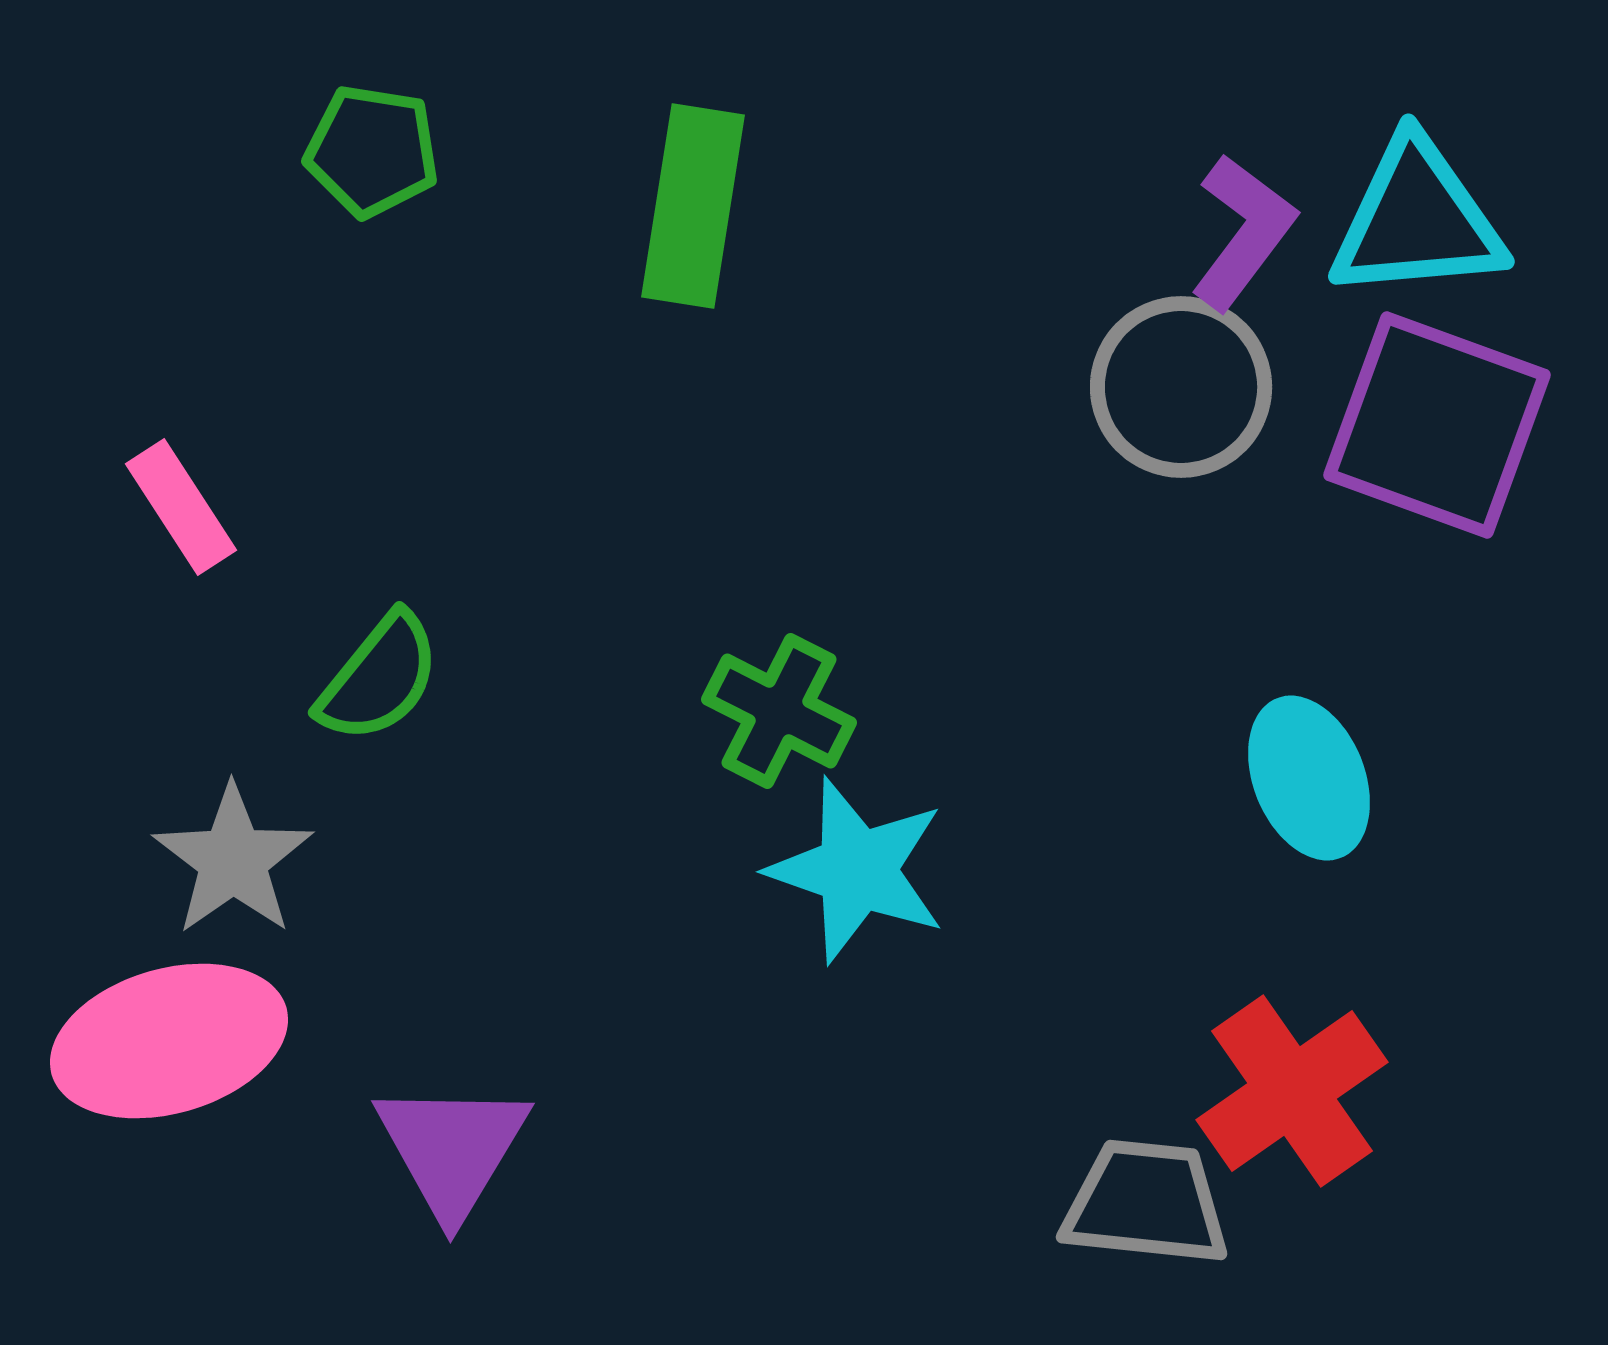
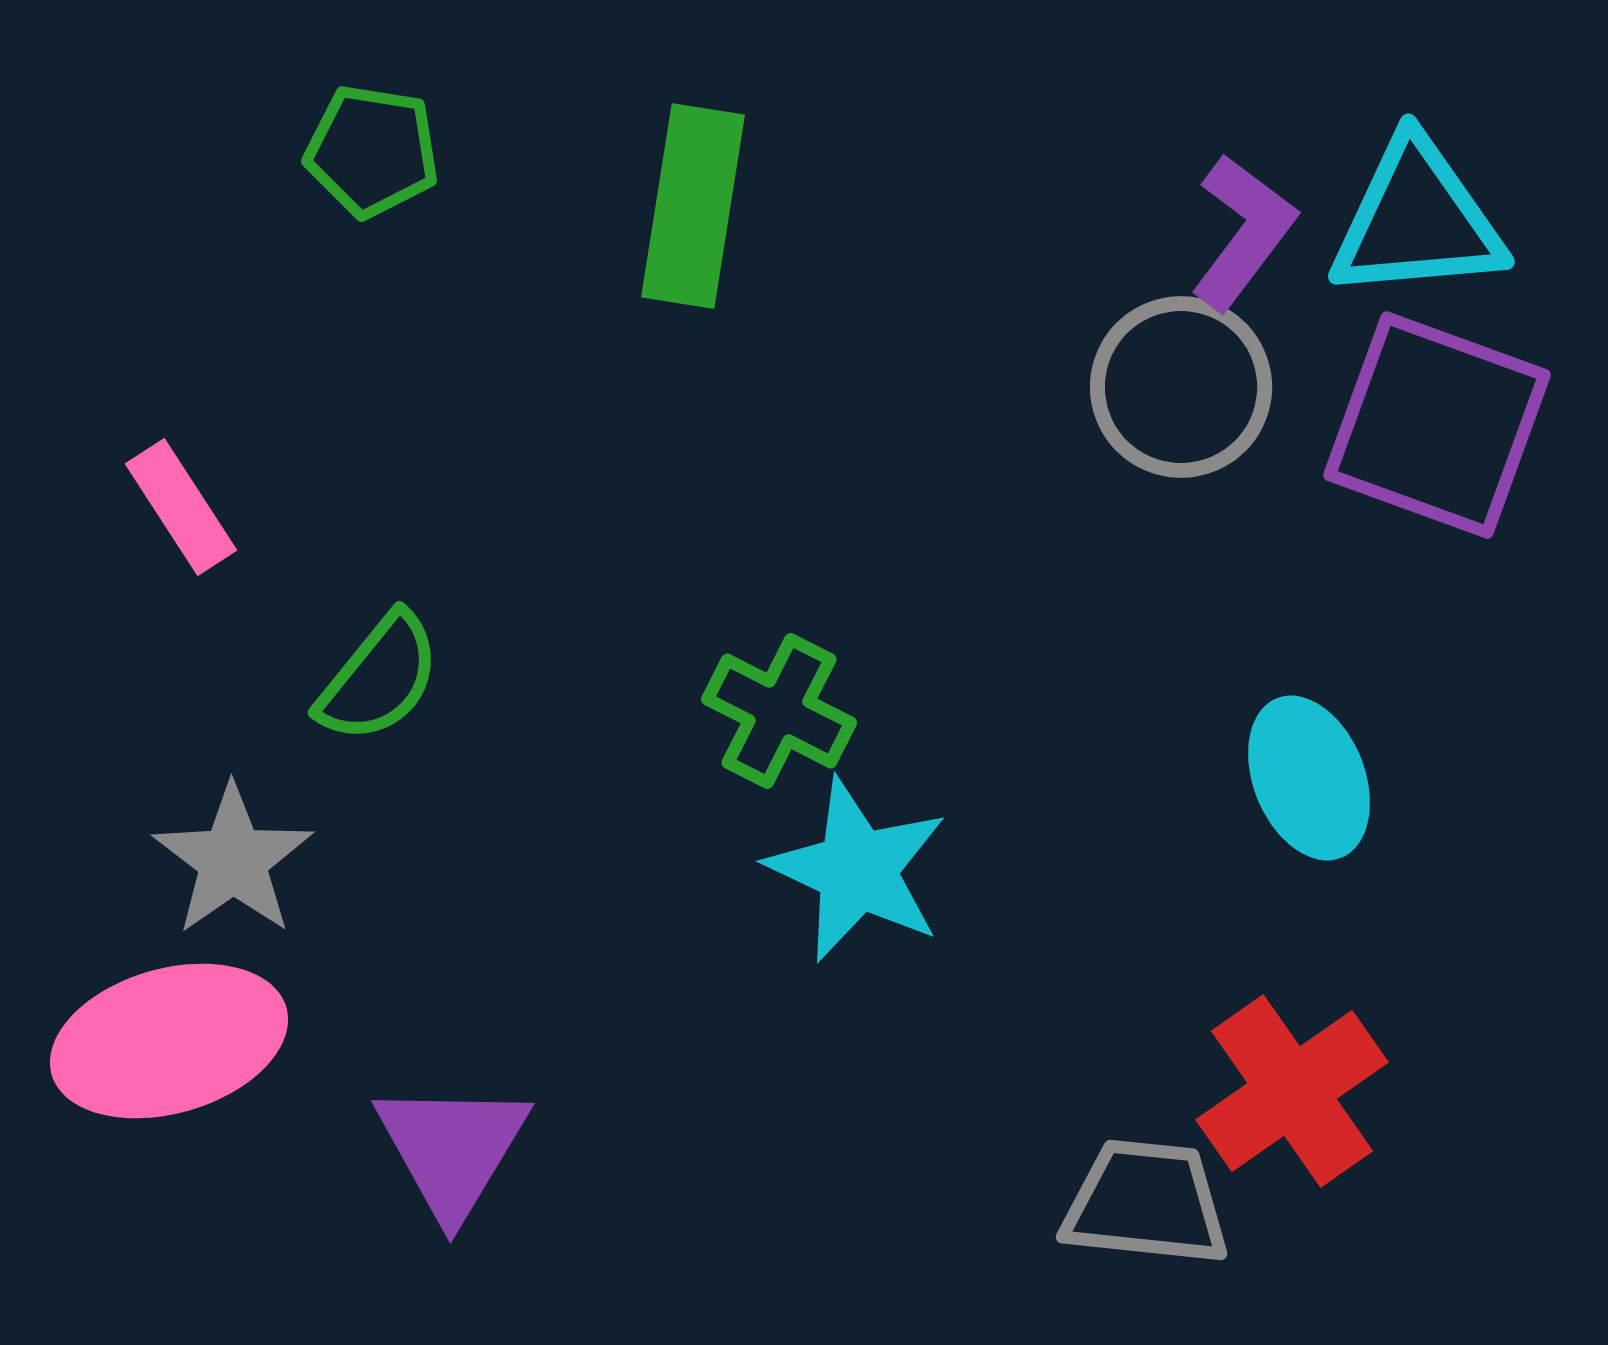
cyan star: rotated 6 degrees clockwise
